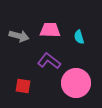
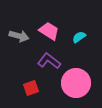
pink trapezoid: moved 1 px left, 1 px down; rotated 30 degrees clockwise
cyan semicircle: rotated 72 degrees clockwise
red square: moved 8 px right, 2 px down; rotated 28 degrees counterclockwise
